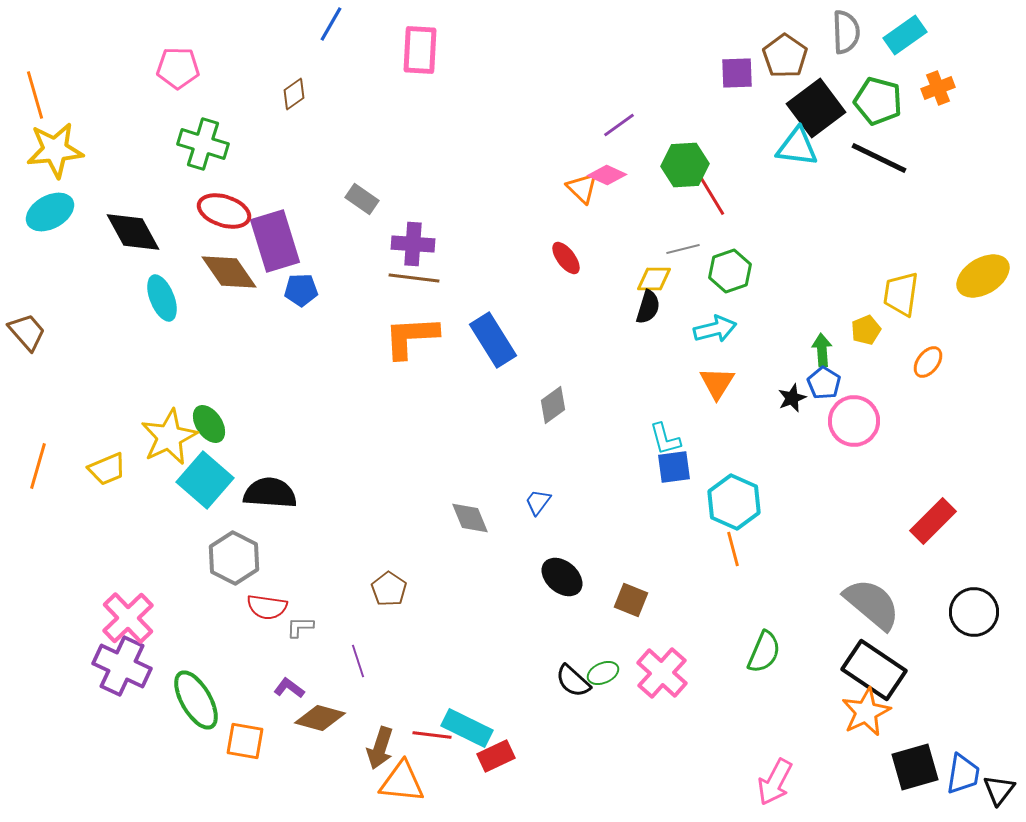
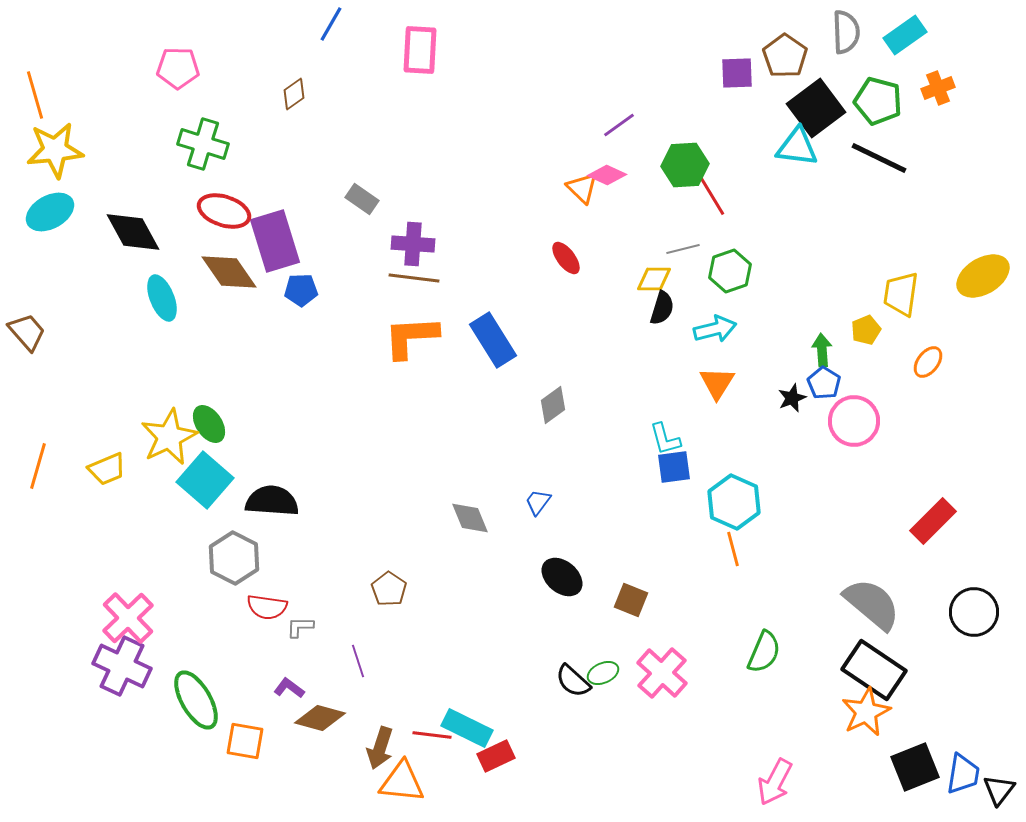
black semicircle at (648, 307): moved 14 px right, 1 px down
black semicircle at (270, 493): moved 2 px right, 8 px down
black square at (915, 767): rotated 6 degrees counterclockwise
